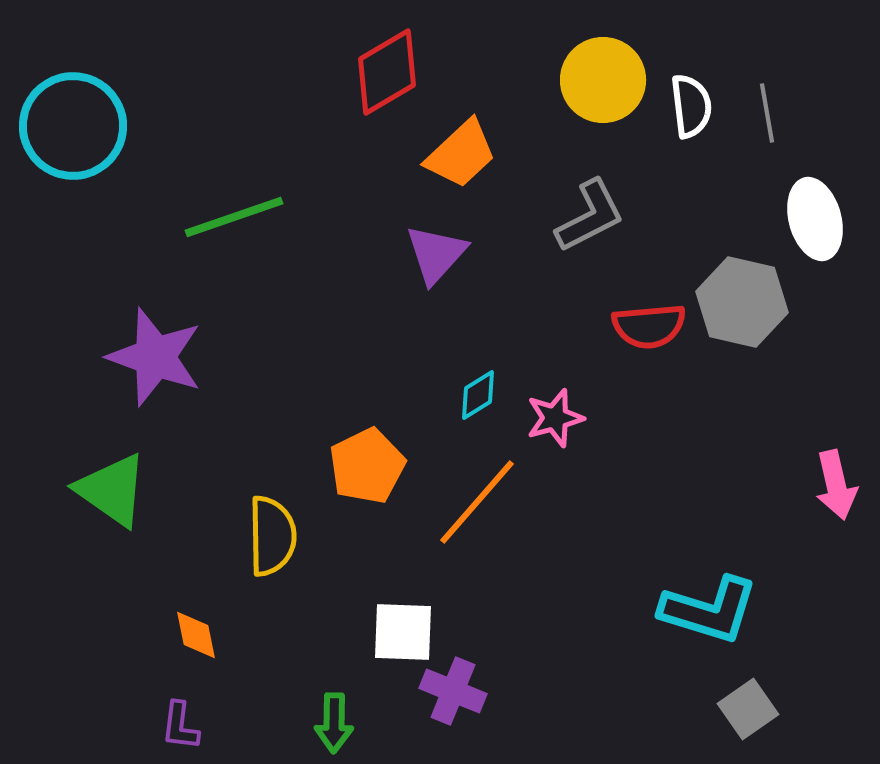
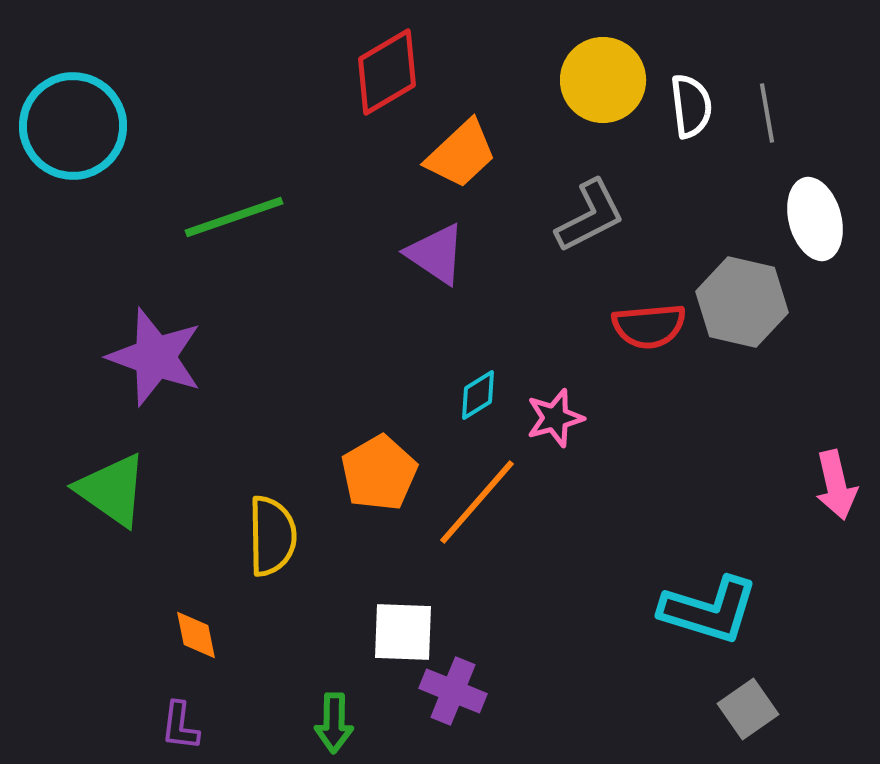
purple triangle: rotated 38 degrees counterclockwise
orange pentagon: moved 12 px right, 7 px down; rotated 4 degrees counterclockwise
